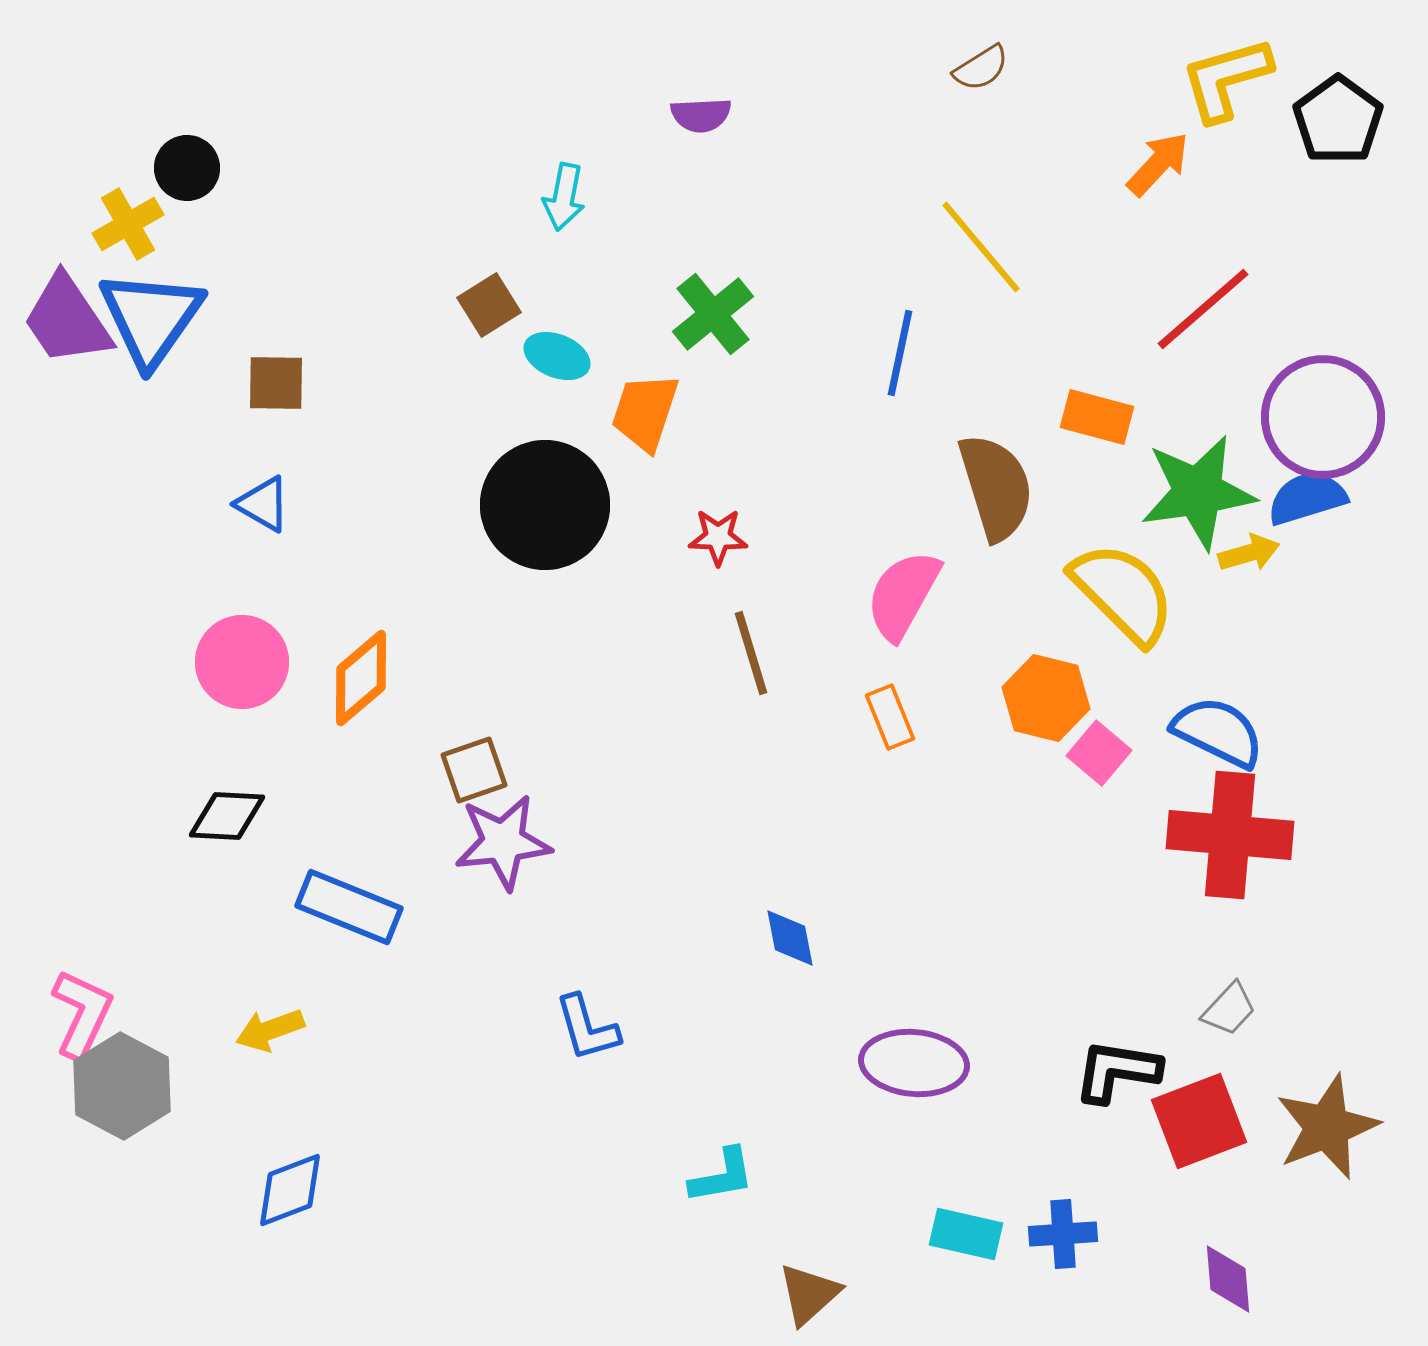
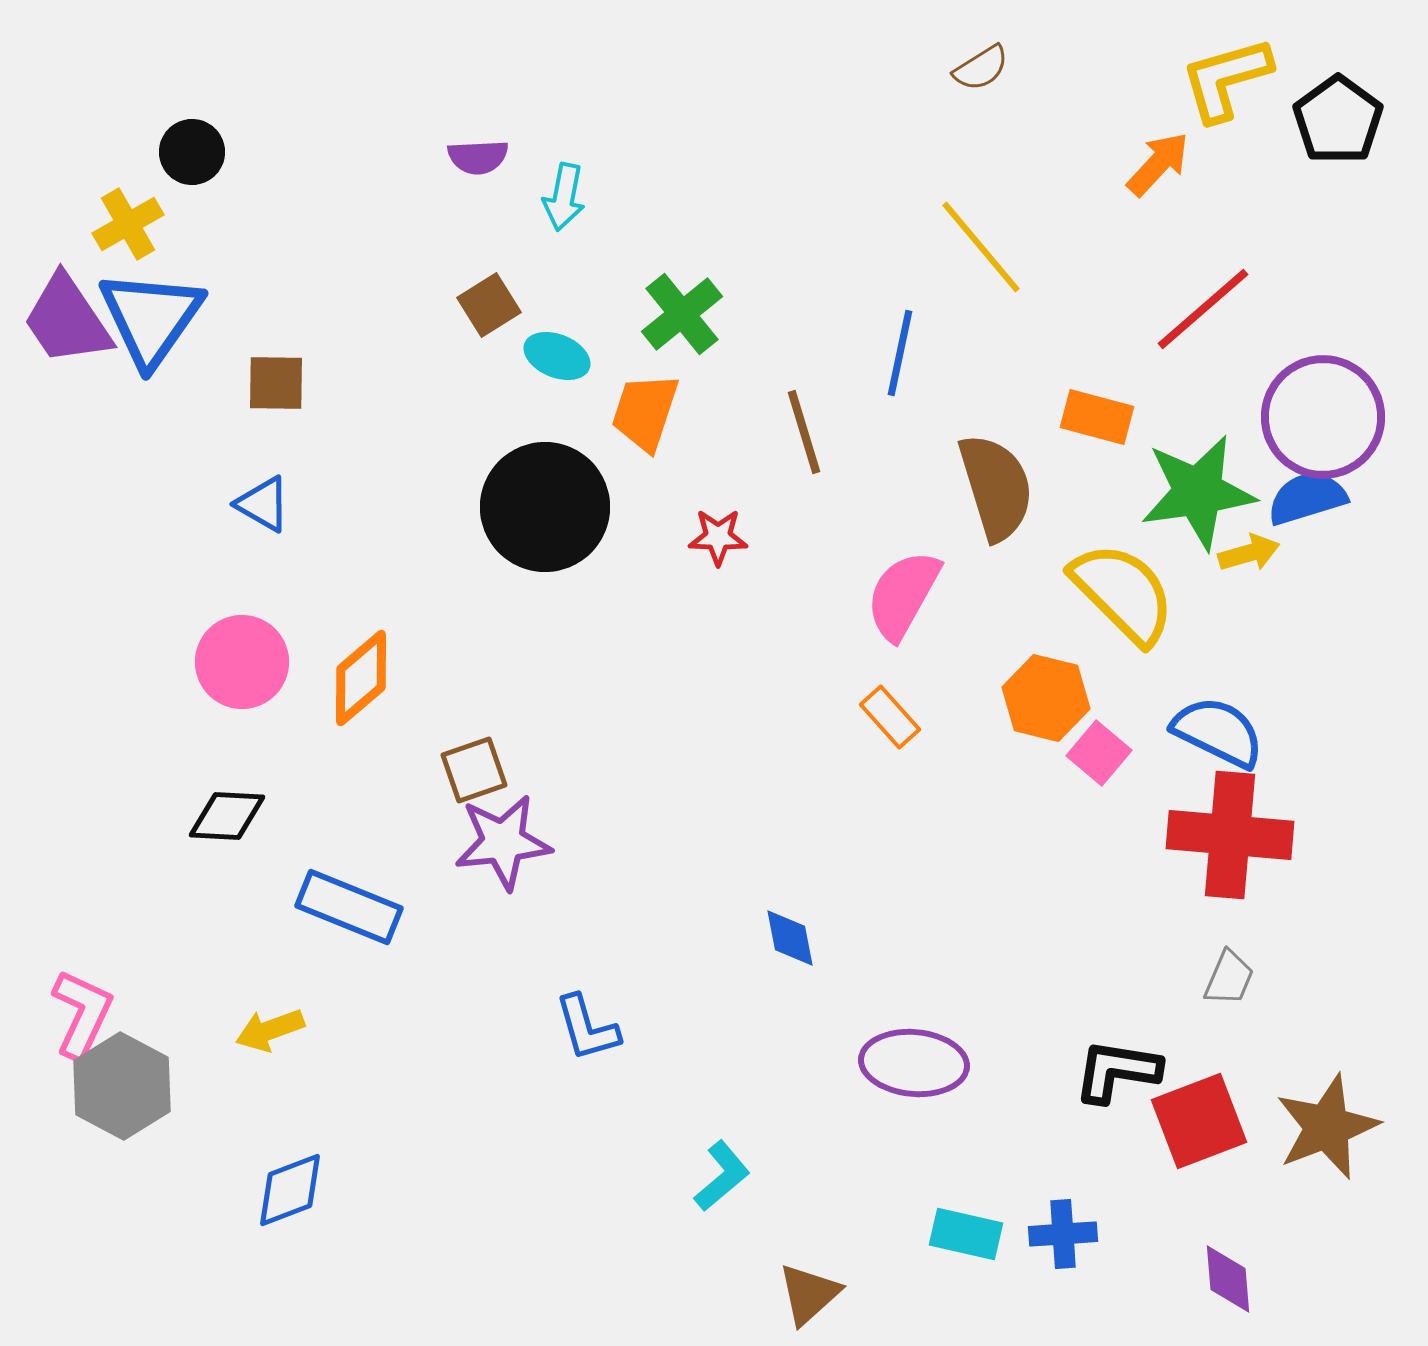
purple semicircle at (701, 115): moved 223 px left, 42 px down
black circle at (187, 168): moved 5 px right, 16 px up
green cross at (713, 314): moved 31 px left
black circle at (545, 505): moved 2 px down
brown line at (751, 653): moved 53 px right, 221 px up
orange rectangle at (890, 717): rotated 20 degrees counterclockwise
gray trapezoid at (1229, 1009): moved 31 px up; rotated 20 degrees counterclockwise
cyan L-shape at (722, 1176): rotated 30 degrees counterclockwise
